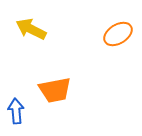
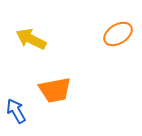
yellow arrow: moved 10 px down
blue arrow: rotated 25 degrees counterclockwise
